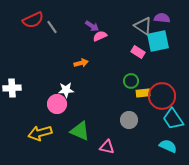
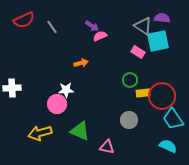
red semicircle: moved 9 px left
green circle: moved 1 px left, 1 px up
